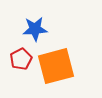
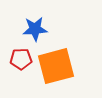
red pentagon: rotated 25 degrees clockwise
